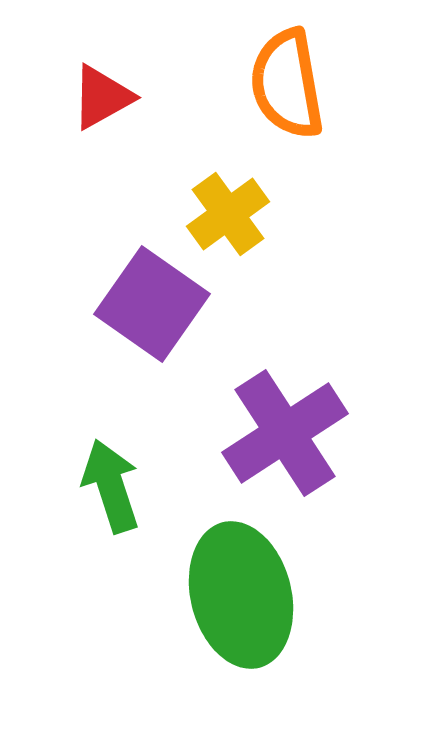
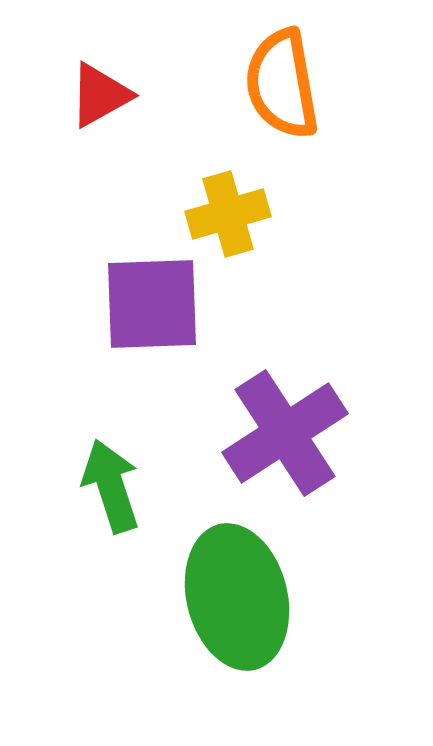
orange semicircle: moved 5 px left
red triangle: moved 2 px left, 2 px up
yellow cross: rotated 20 degrees clockwise
purple square: rotated 37 degrees counterclockwise
green ellipse: moved 4 px left, 2 px down
